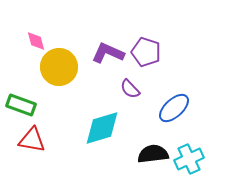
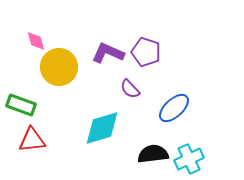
red triangle: rotated 16 degrees counterclockwise
